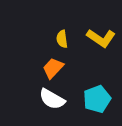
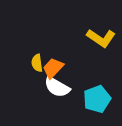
yellow semicircle: moved 25 px left, 24 px down
white semicircle: moved 5 px right, 12 px up
